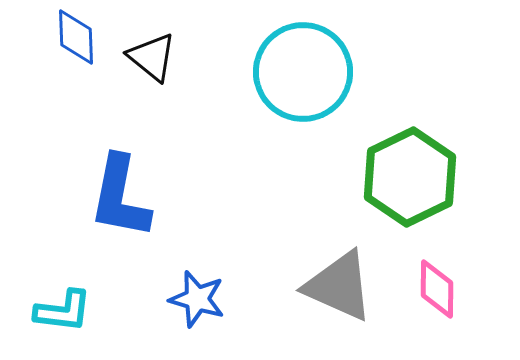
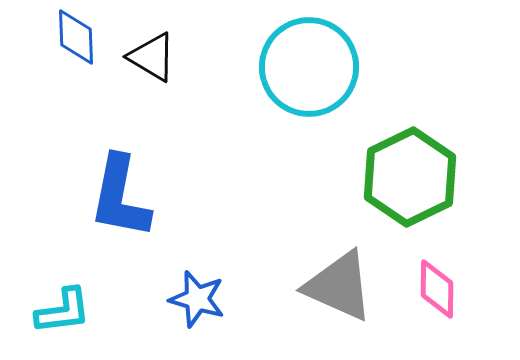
black triangle: rotated 8 degrees counterclockwise
cyan circle: moved 6 px right, 5 px up
cyan L-shape: rotated 14 degrees counterclockwise
